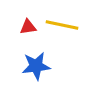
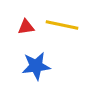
red triangle: moved 2 px left
